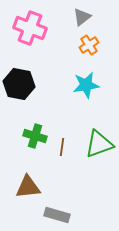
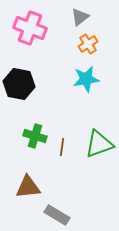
gray triangle: moved 2 px left
orange cross: moved 1 px left, 1 px up
cyan star: moved 6 px up
gray rectangle: rotated 15 degrees clockwise
